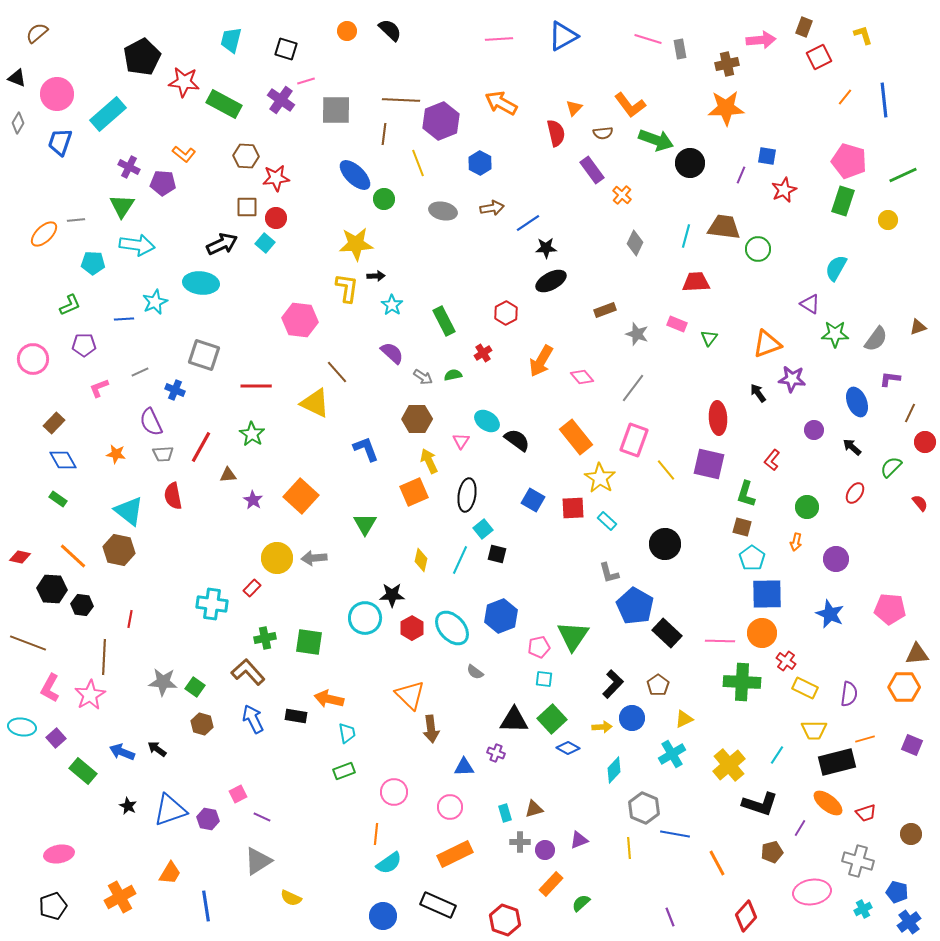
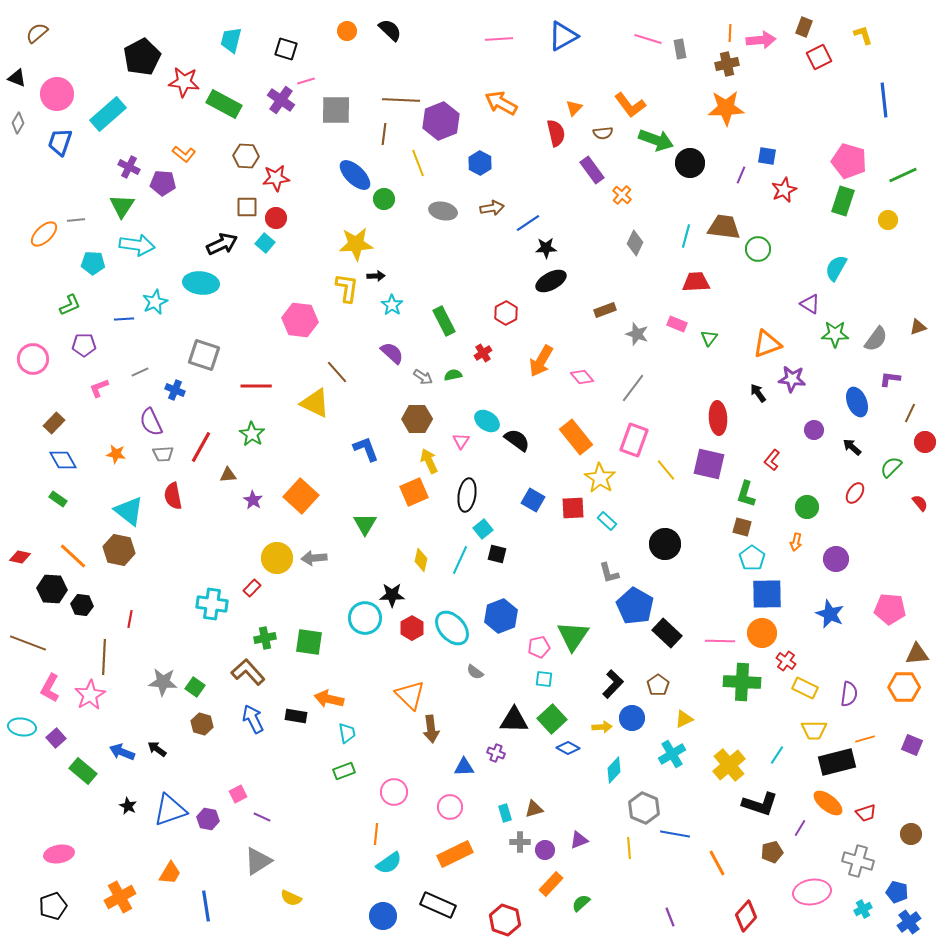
orange line at (845, 97): moved 115 px left, 64 px up; rotated 36 degrees counterclockwise
